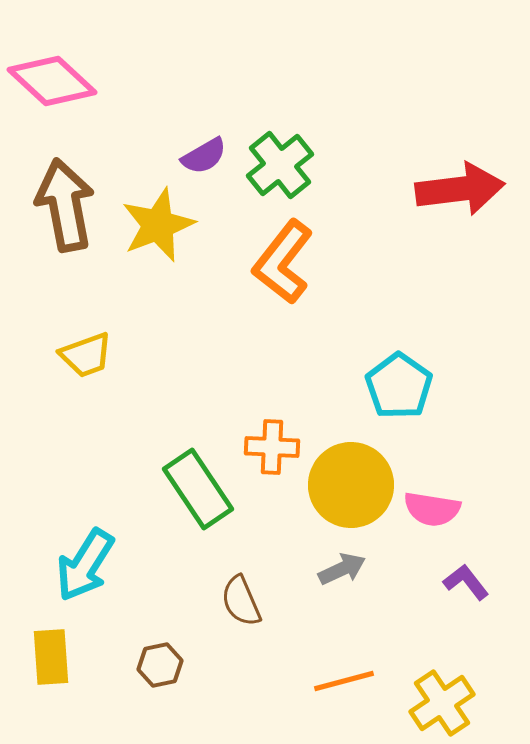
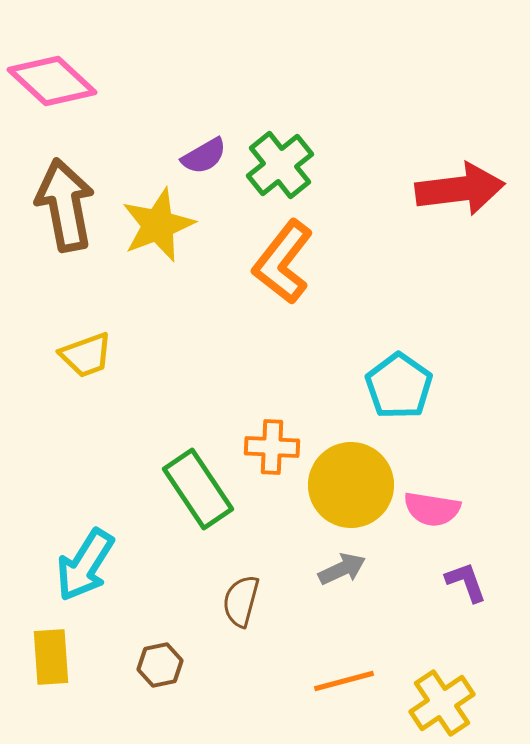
purple L-shape: rotated 18 degrees clockwise
brown semicircle: rotated 38 degrees clockwise
